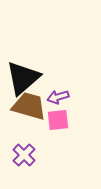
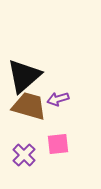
black triangle: moved 1 px right, 2 px up
purple arrow: moved 2 px down
pink square: moved 24 px down
